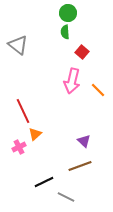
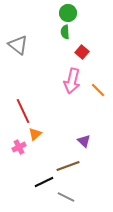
brown line: moved 12 px left
